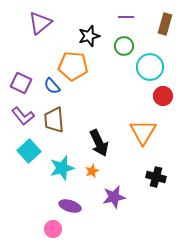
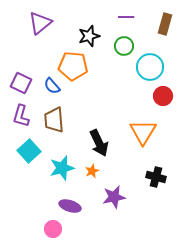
purple L-shape: moved 2 px left; rotated 55 degrees clockwise
